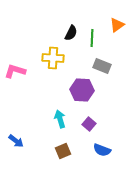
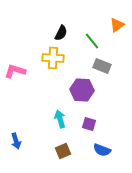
black semicircle: moved 10 px left
green line: moved 3 px down; rotated 42 degrees counterclockwise
purple square: rotated 24 degrees counterclockwise
blue arrow: rotated 35 degrees clockwise
